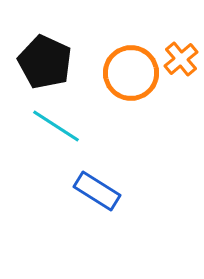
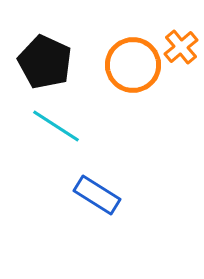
orange cross: moved 12 px up
orange circle: moved 2 px right, 8 px up
blue rectangle: moved 4 px down
